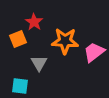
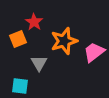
orange star: moved 1 px left; rotated 20 degrees counterclockwise
